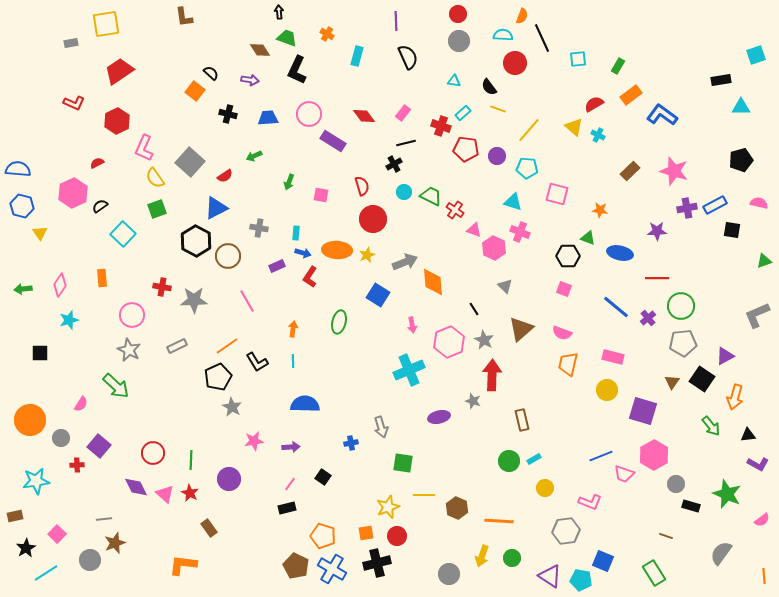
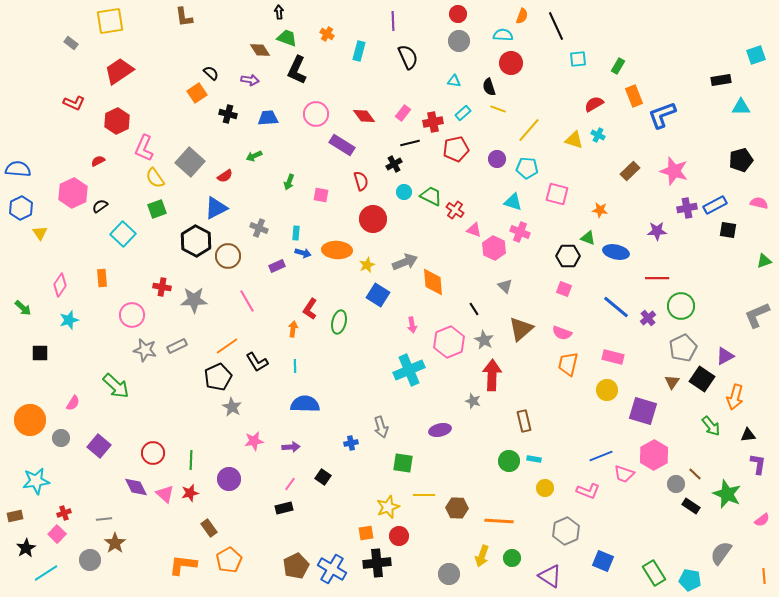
purple line at (396, 21): moved 3 px left
yellow square at (106, 24): moved 4 px right, 3 px up
black line at (542, 38): moved 14 px right, 12 px up
gray rectangle at (71, 43): rotated 48 degrees clockwise
cyan rectangle at (357, 56): moved 2 px right, 5 px up
red circle at (515, 63): moved 4 px left
black semicircle at (489, 87): rotated 18 degrees clockwise
orange square at (195, 91): moved 2 px right, 2 px down; rotated 18 degrees clockwise
orange rectangle at (631, 95): moved 3 px right, 1 px down; rotated 75 degrees counterclockwise
pink circle at (309, 114): moved 7 px right
blue L-shape at (662, 115): rotated 56 degrees counterclockwise
red cross at (441, 126): moved 8 px left, 4 px up; rotated 30 degrees counterclockwise
yellow triangle at (574, 127): moved 13 px down; rotated 24 degrees counterclockwise
purple rectangle at (333, 141): moved 9 px right, 4 px down
black line at (406, 143): moved 4 px right
red pentagon at (466, 149): moved 10 px left; rotated 20 degrees counterclockwise
purple circle at (497, 156): moved 3 px down
red semicircle at (97, 163): moved 1 px right, 2 px up
red semicircle at (362, 186): moved 1 px left, 5 px up
blue hexagon at (22, 206): moved 1 px left, 2 px down; rotated 20 degrees clockwise
gray cross at (259, 228): rotated 12 degrees clockwise
black square at (732, 230): moved 4 px left
blue ellipse at (620, 253): moved 4 px left, 1 px up
yellow star at (367, 255): moved 10 px down
red L-shape at (310, 277): moved 32 px down
green arrow at (23, 289): moved 19 px down; rotated 132 degrees counterclockwise
gray pentagon at (683, 343): moved 5 px down; rotated 20 degrees counterclockwise
gray star at (129, 350): moved 16 px right; rotated 15 degrees counterclockwise
cyan line at (293, 361): moved 2 px right, 5 px down
pink semicircle at (81, 404): moved 8 px left, 1 px up
purple ellipse at (439, 417): moved 1 px right, 13 px down
brown rectangle at (522, 420): moved 2 px right, 1 px down
cyan rectangle at (534, 459): rotated 40 degrees clockwise
purple L-shape at (758, 464): rotated 110 degrees counterclockwise
red cross at (77, 465): moved 13 px left, 48 px down; rotated 16 degrees counterclockwise
red star at (190, 493): rotated 30 degrees clockwise
pink L-shape at (590, 502): moved 2 px left, 11 px up
black rectangle at (691, 506): rotated 18 degrees clockwise
black rectangle at (287, 508): moved 3 px left
brown hexagon at (457, 508): rotated 20 degrees counterclockwise
gray hexagon at (566, 531): rotated 16 degrees counterclockwise
orange pentagon at (323, 536): moved 94 px left, 24 px down; rotated 25 degrees clockwise
red circle at (397, 536): moved 2 px right
brown line at (666, 536): moved 29 px right, 62 px up; rotated 24 degrees clockwise
brown star at (115, 543): rotated 15 degrees counterclockwise
black cross at (377, 563): rotated 8 degrees clockwise
brown pentagon at (296, 566): rotated 20 degrees clockwise
cyan pentagon at (581, 580): moved 109 px right
